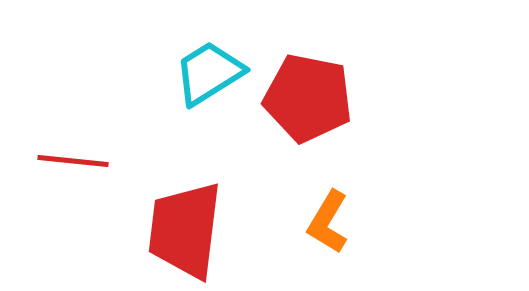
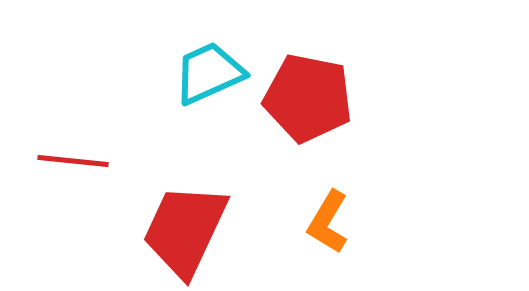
cyan trapezoid: rotated 8 degrees clockwise
red trapezoid: rotated 18 degrees clockwise
